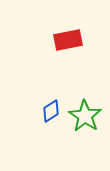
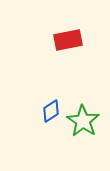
green star: moved 2 px left, 5 px down
